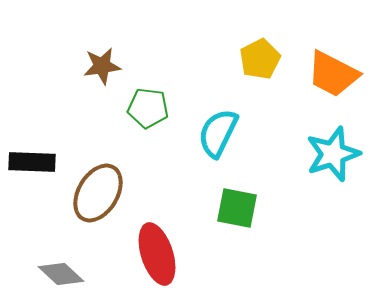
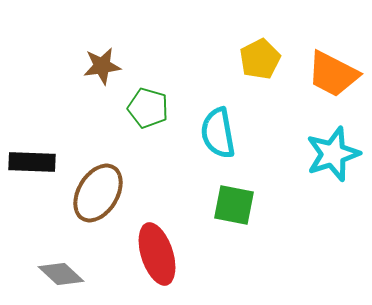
green pentagon: rotated 9 degrees clockwise
cyan semicircle: rotated 36 degrees counterclockwise
green square: moved 3 px left, 3 px up
